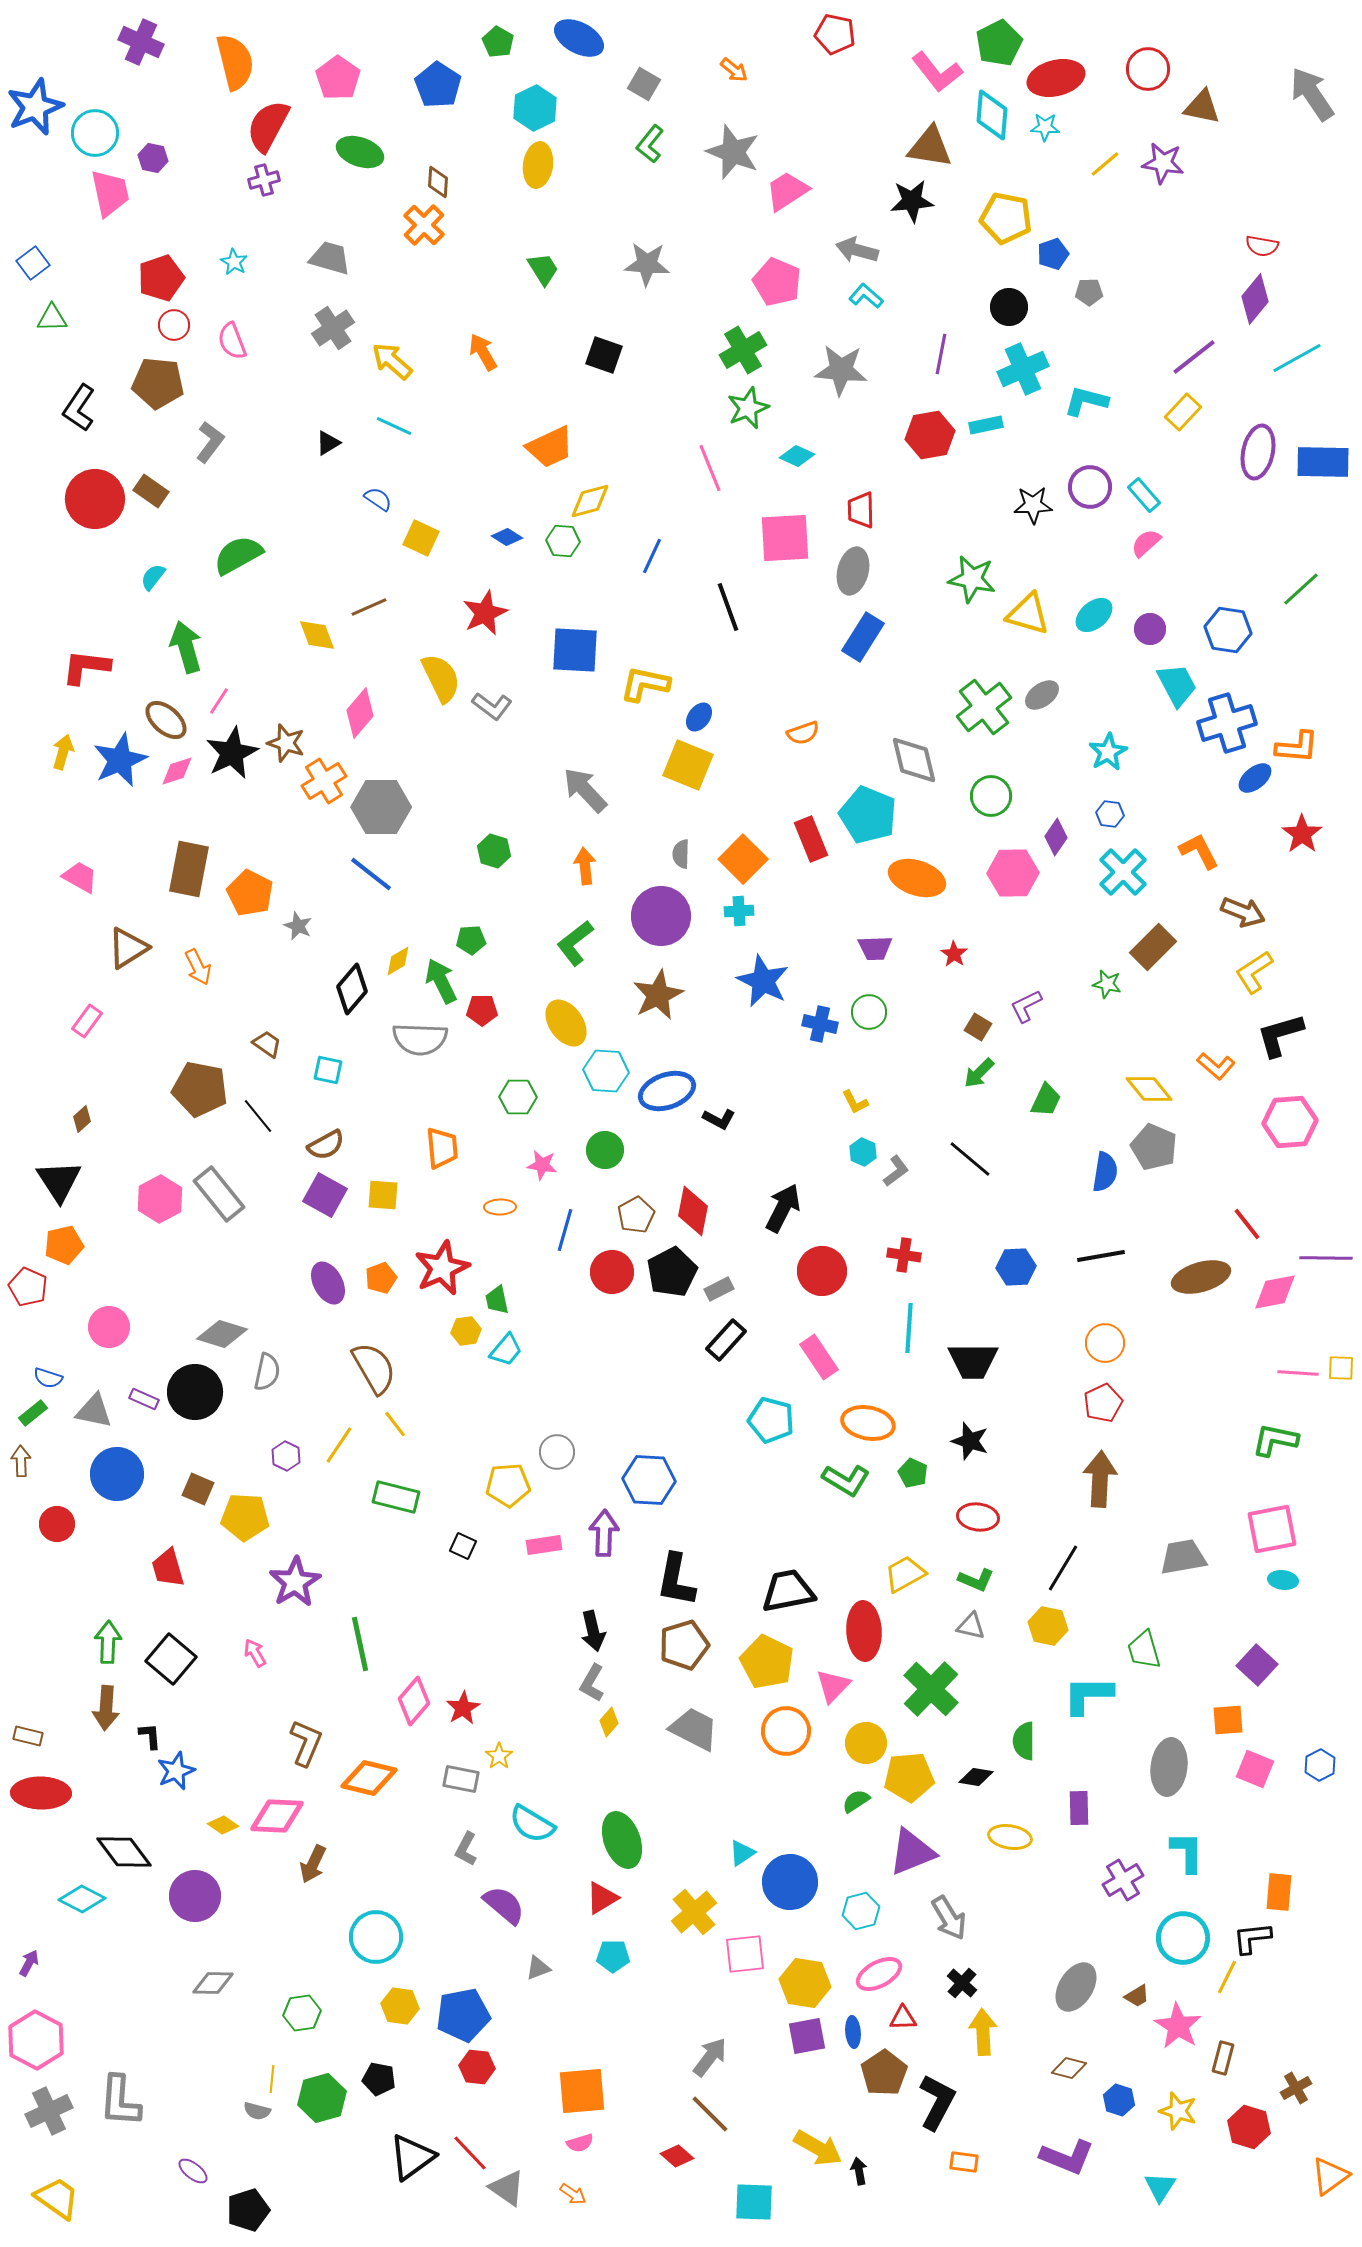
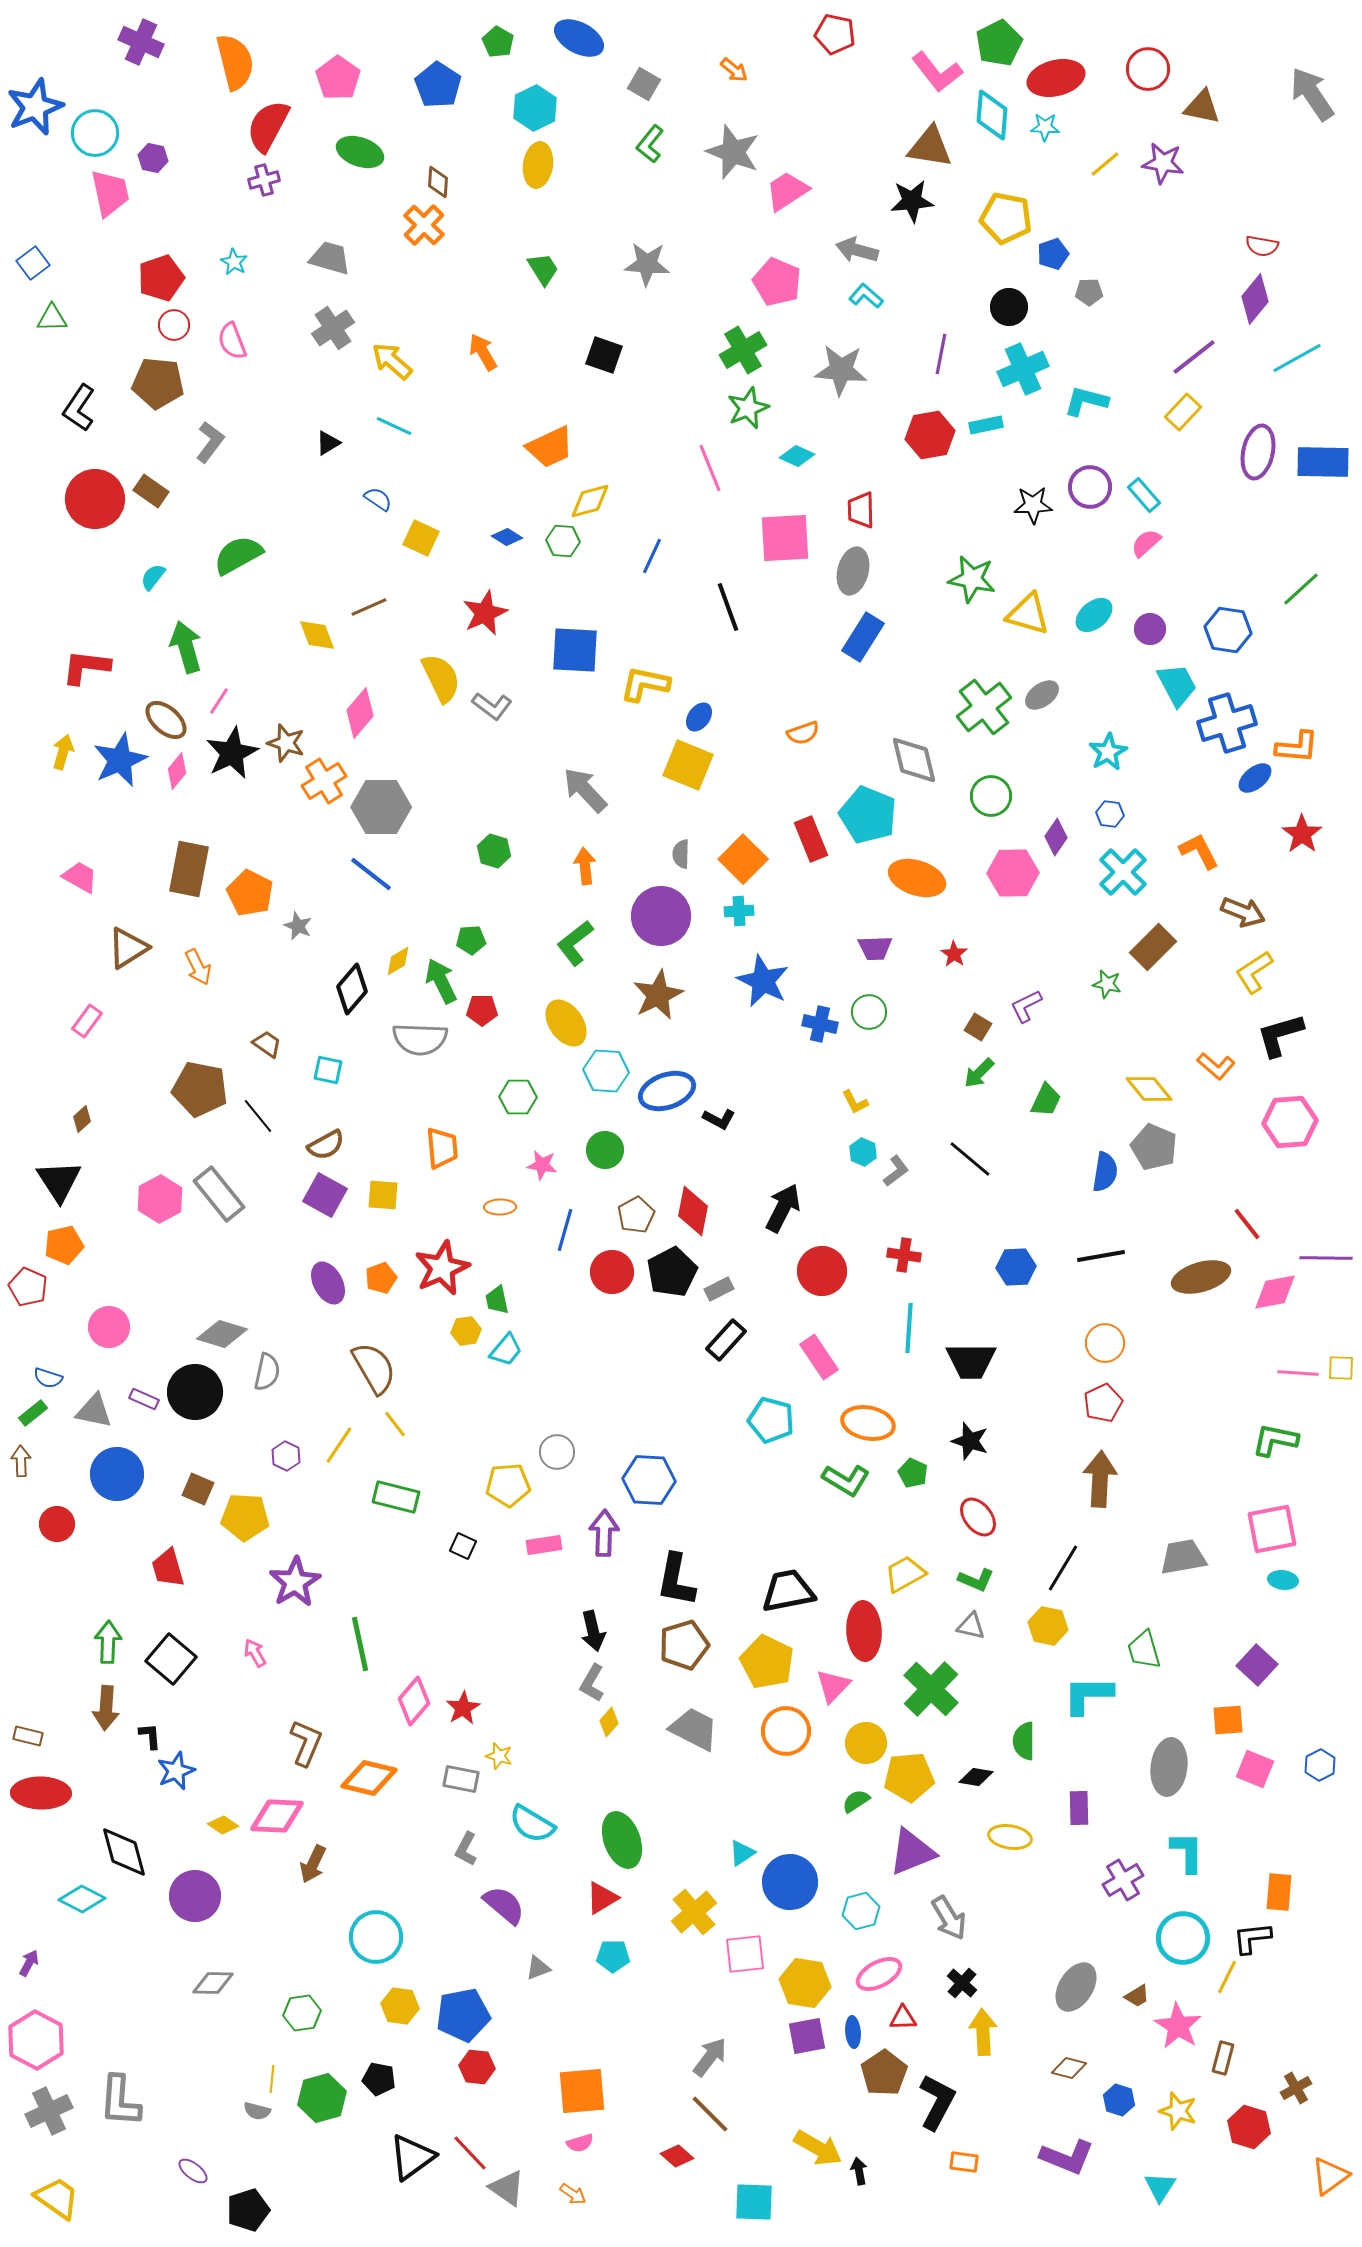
pink diamond at (177, 771): rotated 33 degrees counterclockwise
black trapezoid at (973, 1361): moved 2 px left
red ellipse at (978, 1517): rotated 45 degrees clockwise
yellow star at (499, 1756): rotated 20 degrees counterclockwise
black diamond at (124, 1852): rotated 22 degrees clockwise
